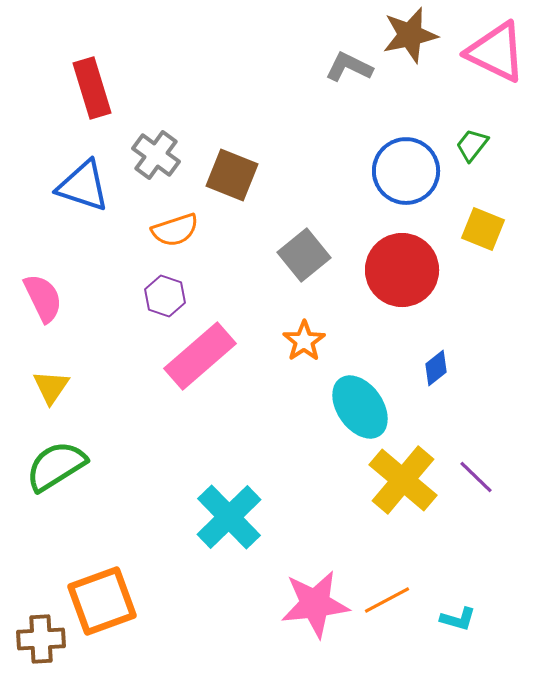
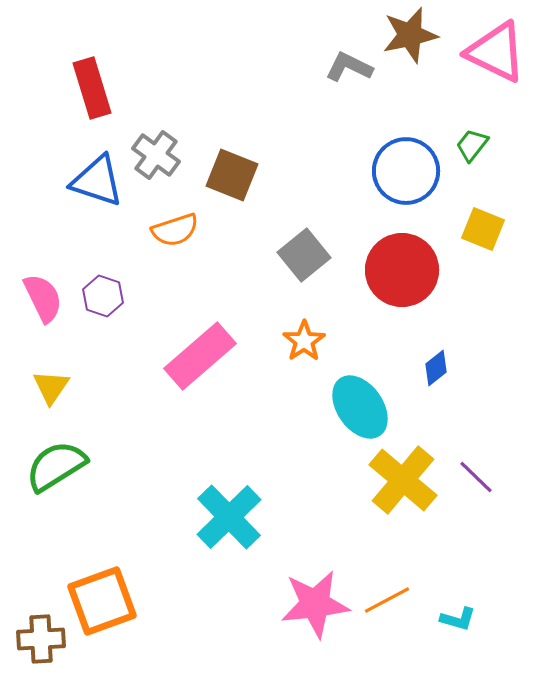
blue triangle: moved 14 px right, 5 px up
purple hexagon: moved 62 px left
